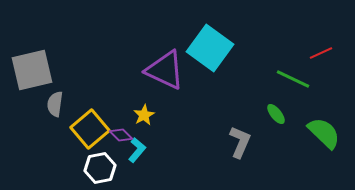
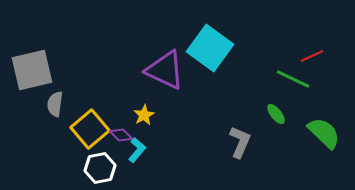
red line: moved 9 px left, 3 px down
